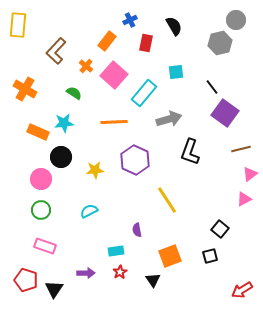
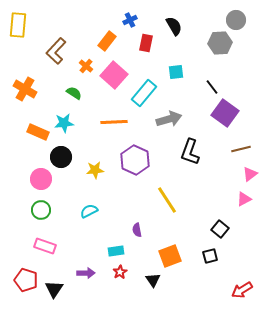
gray hexagon at (220, 43): rotated 10 degrees clockwise
